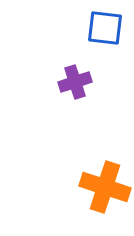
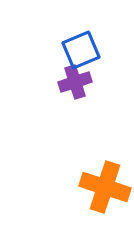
blue square: moved 24 px left, 22 px down; rotated 30 degrees counterclockwise
